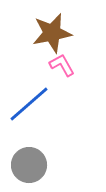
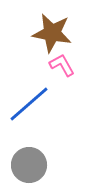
brown star: rotated 21 degrees clockwise
